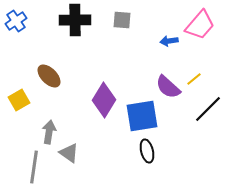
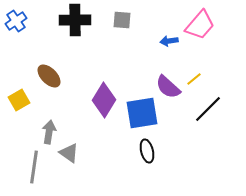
blue square: moved 3 px up
